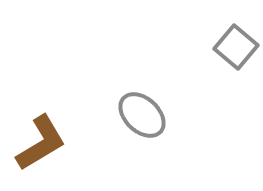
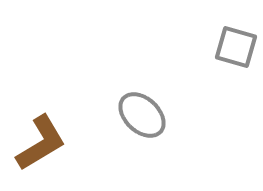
gray square: rotated 24 degrees counterclockwise
